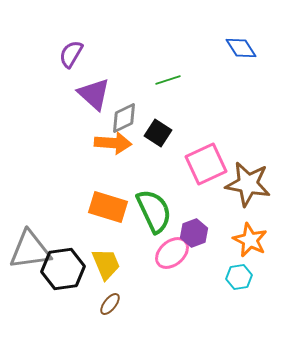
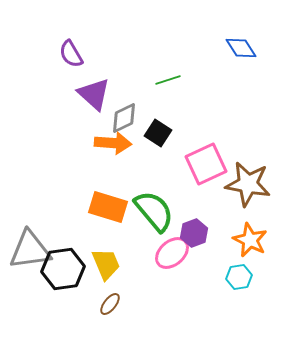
purple semicircle: rotated 60 degrees counterclockwise
green semicircle: rotated 15 degrees counterclockwise
